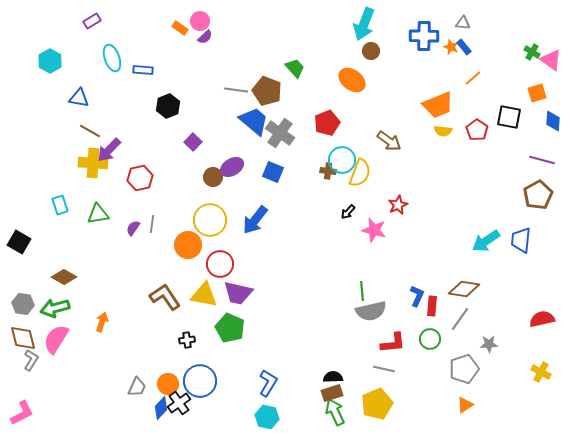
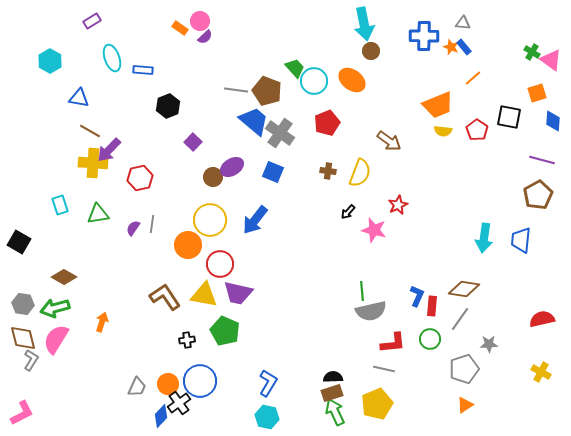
cyan arrow at (364, 24): rotated 32 degrees counterclockwise
cyan circle at (342, 160): moved 28 px left, 79 px up
cyan arrow at (486, 241): moved 2 px left, 3 px up; rotated 48 degrees counterclockwise
green pentagon at (230, 328): moved 5 px left, 3 px down
blue diamond at (161, 408): moved 8 px down
